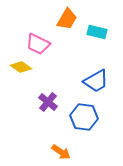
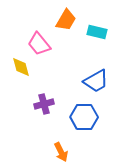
orange trapezoid: moved 1 px left, 1 px down
pink trapezoid: moved 1 px right; rotated 25 degrees clockwise
yellow diamond: rotated 40 degrees clockwise
purple cross: moved 4 px left, 2 px down; rotated 36 degrees clockwise
blue hexagon: rotated 8 degrees counterclockwise
orange arrow: rotated 30 degrees clockwise
